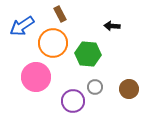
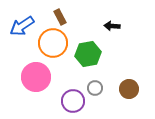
brown rectangle: moved 3 px down
green hexagon: rotated 15 degrees counterclockwise
gray circle: moved 1 px down
